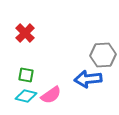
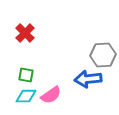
cyan diamond: rotated 15 degrees counterclockwise
